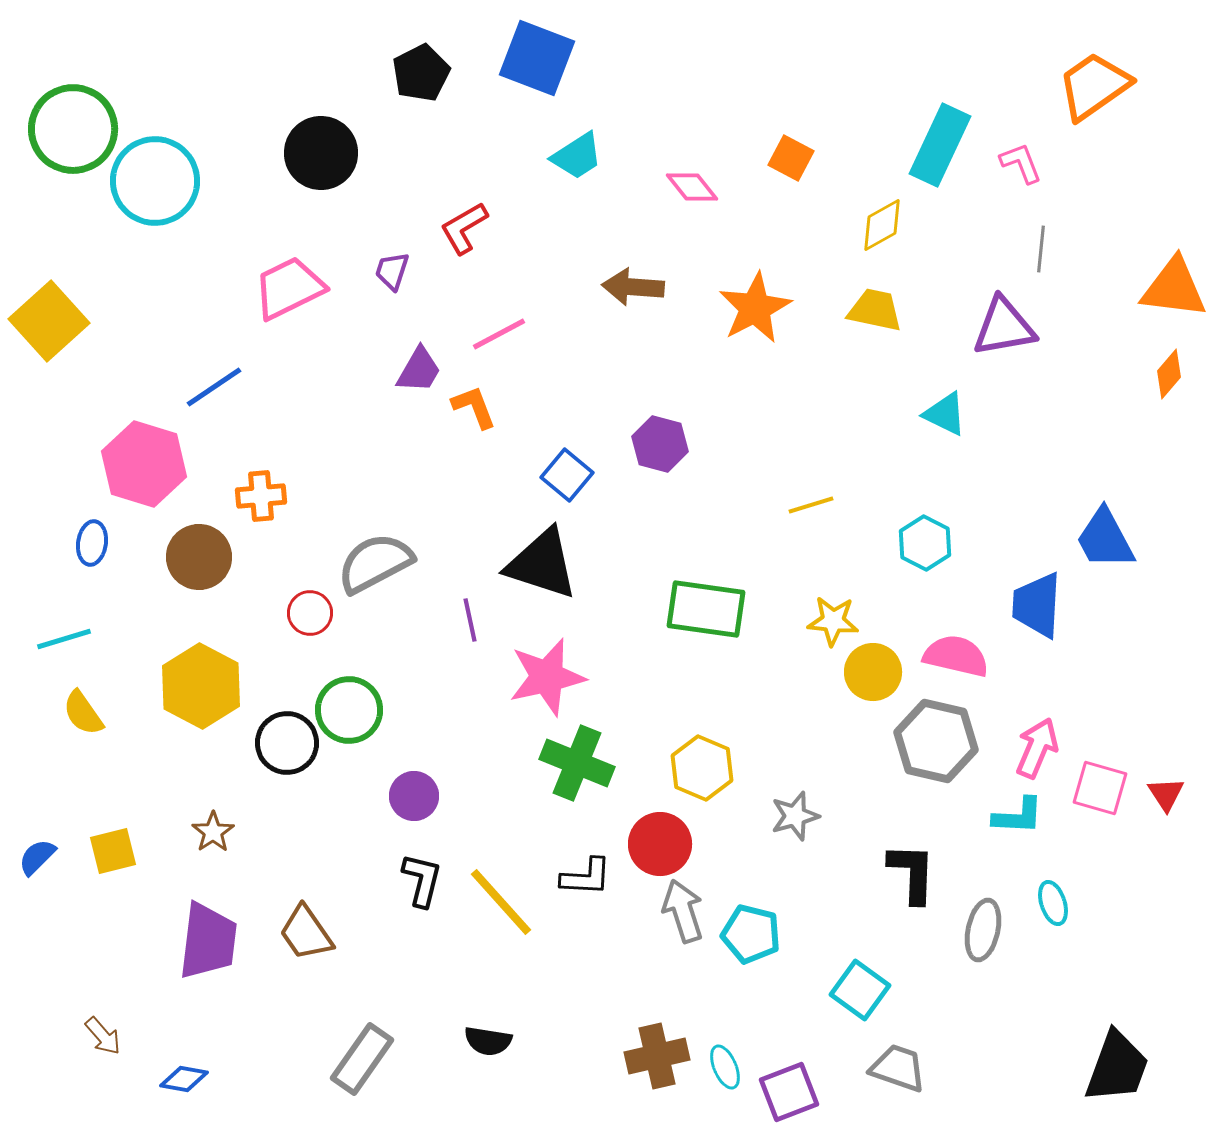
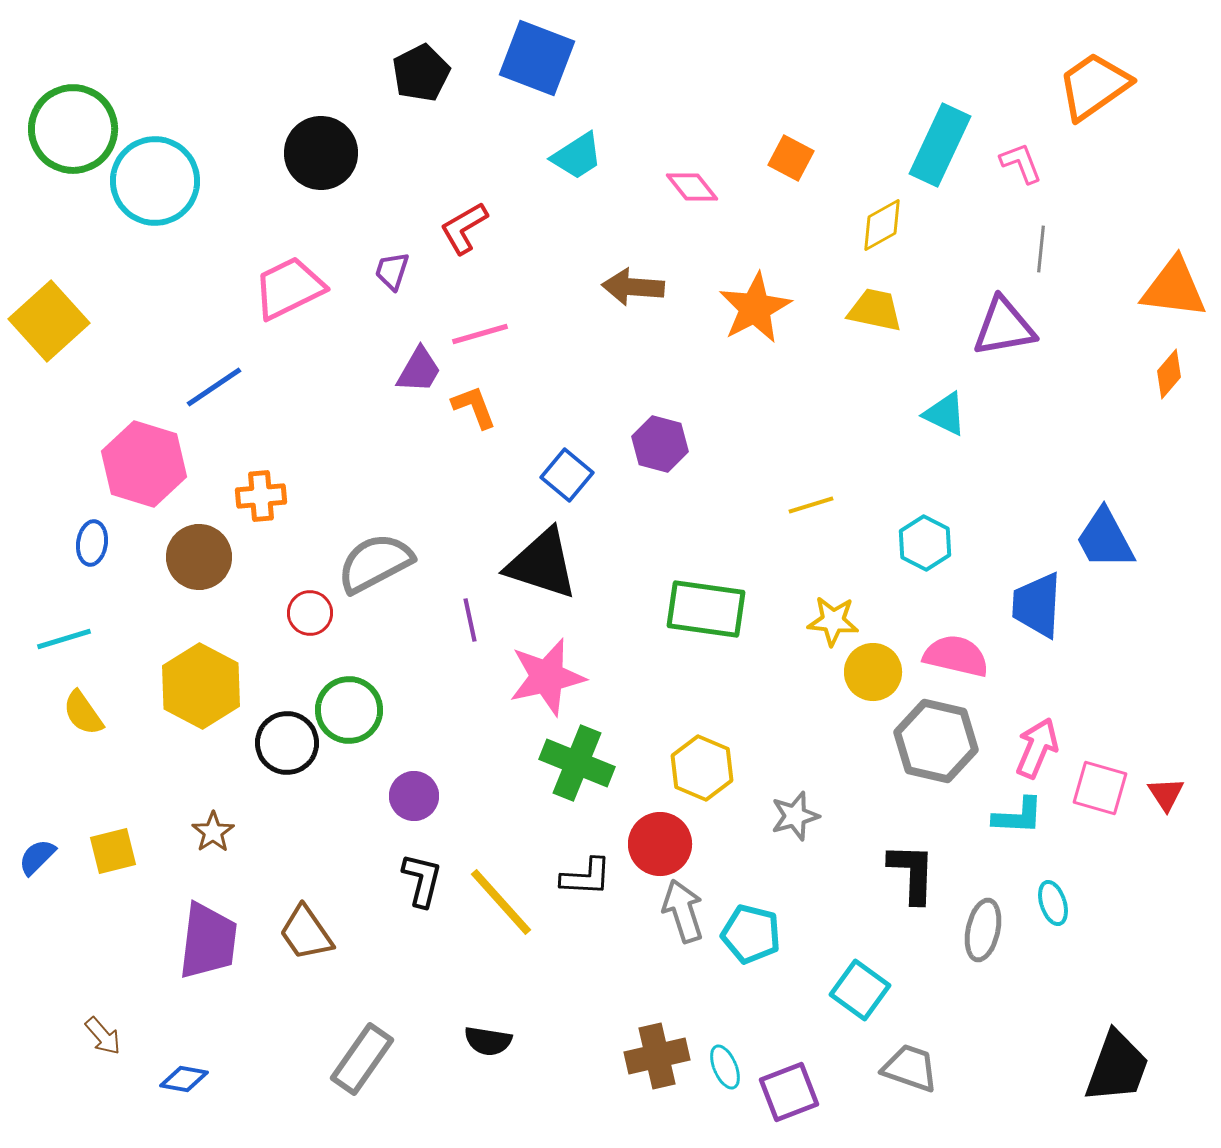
pink line at (499, 334): moved 19 px left; rotated 12 degrees clockwise
gray trapezoid at (898, 1068): moved 12 px right
